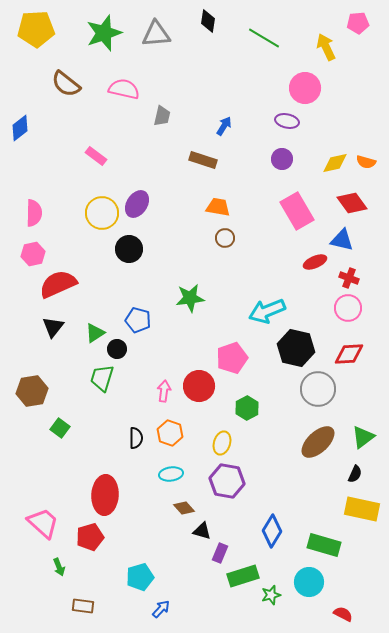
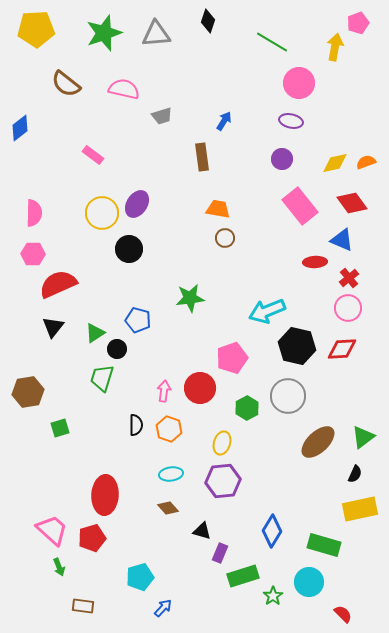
black diamond at (208, 21): rotated 10 degrees clockwise
pink pentagon at (358, 23): rotated 15 degrees counterclockwise
green line at (264, 38): moved 8 px right, 4 px down
yellow arrow at (326, 47): moved 9 px right; rotated 36 degrees clockwise
pink circle at (305, 88): moved 6 px left, 5 px up
gray trapezoid at (162, 116): rotated 60 degrees clockwise
purple ellipse at (287, 121): moved 4 px right
blue arrow at (224, 126): moved 5 px up
pink rectangle at (96, 156): moved 3 px left, 1 px up
brown rectangle at (203, 160): moved 1 px left, 3 px up; rotated 64 degrees clockwise
orange semicircle at (366, 162): rotated 144 degrees clockwise
orange trapezoid at (218, 207): moved 2 px down
pink rectangle at (297, 211): moved 3 px right, 5 px up; rotated 9 degrees counterclockwise
blue triangle at (342, 240): rotated 10 degrees clockwise
pink hexagon at (33, 254): rotated 15 degrees clockwise
red ellipse at (315, 262): rotated 20 degrees clockwise
red cross at (349, 278): rotated 30 degrees clockwise
black hexagon at (296, 348): moved 1 px right, 2 px up
red diamond at (349, 354): moved 7 px left, 5 px up
red circle at (199, 386): moved 1 px right, 2 px down
gray circle at (318, 389): moved 30 px left, 7 px down
brown hexagon at (32, 391): moved 4 px left, 1 px down
green square at (60, 428): rotated 36 degrees clockwise
orange hexagon at (170, 433): moved 1 px left, 4 px up
black semicircle at (136, 438): moved 13 px up
purple hexagon at (227, 481): moved 4 px left; rotated 16 degrees counterclockwise
brown diamond at (184, 508): moved 16 px left
yellow rectangle at (362, 509): moved 2 px left; rotated 24 degrees counterclockwise
pink trapezoid at (43, 523): moved 9 px right, 7 px down
red pentagon at (90, 537): moved 2 px right, 1 px down
green star at (271, 595): moved 2 px right, 1 px down; rotated 18 degrees counterclockwise
blue arrow at (161, 609): moved 2 px right, 1 px up
red semicircle at (343, 614): rotated 18 degrees clockwise
